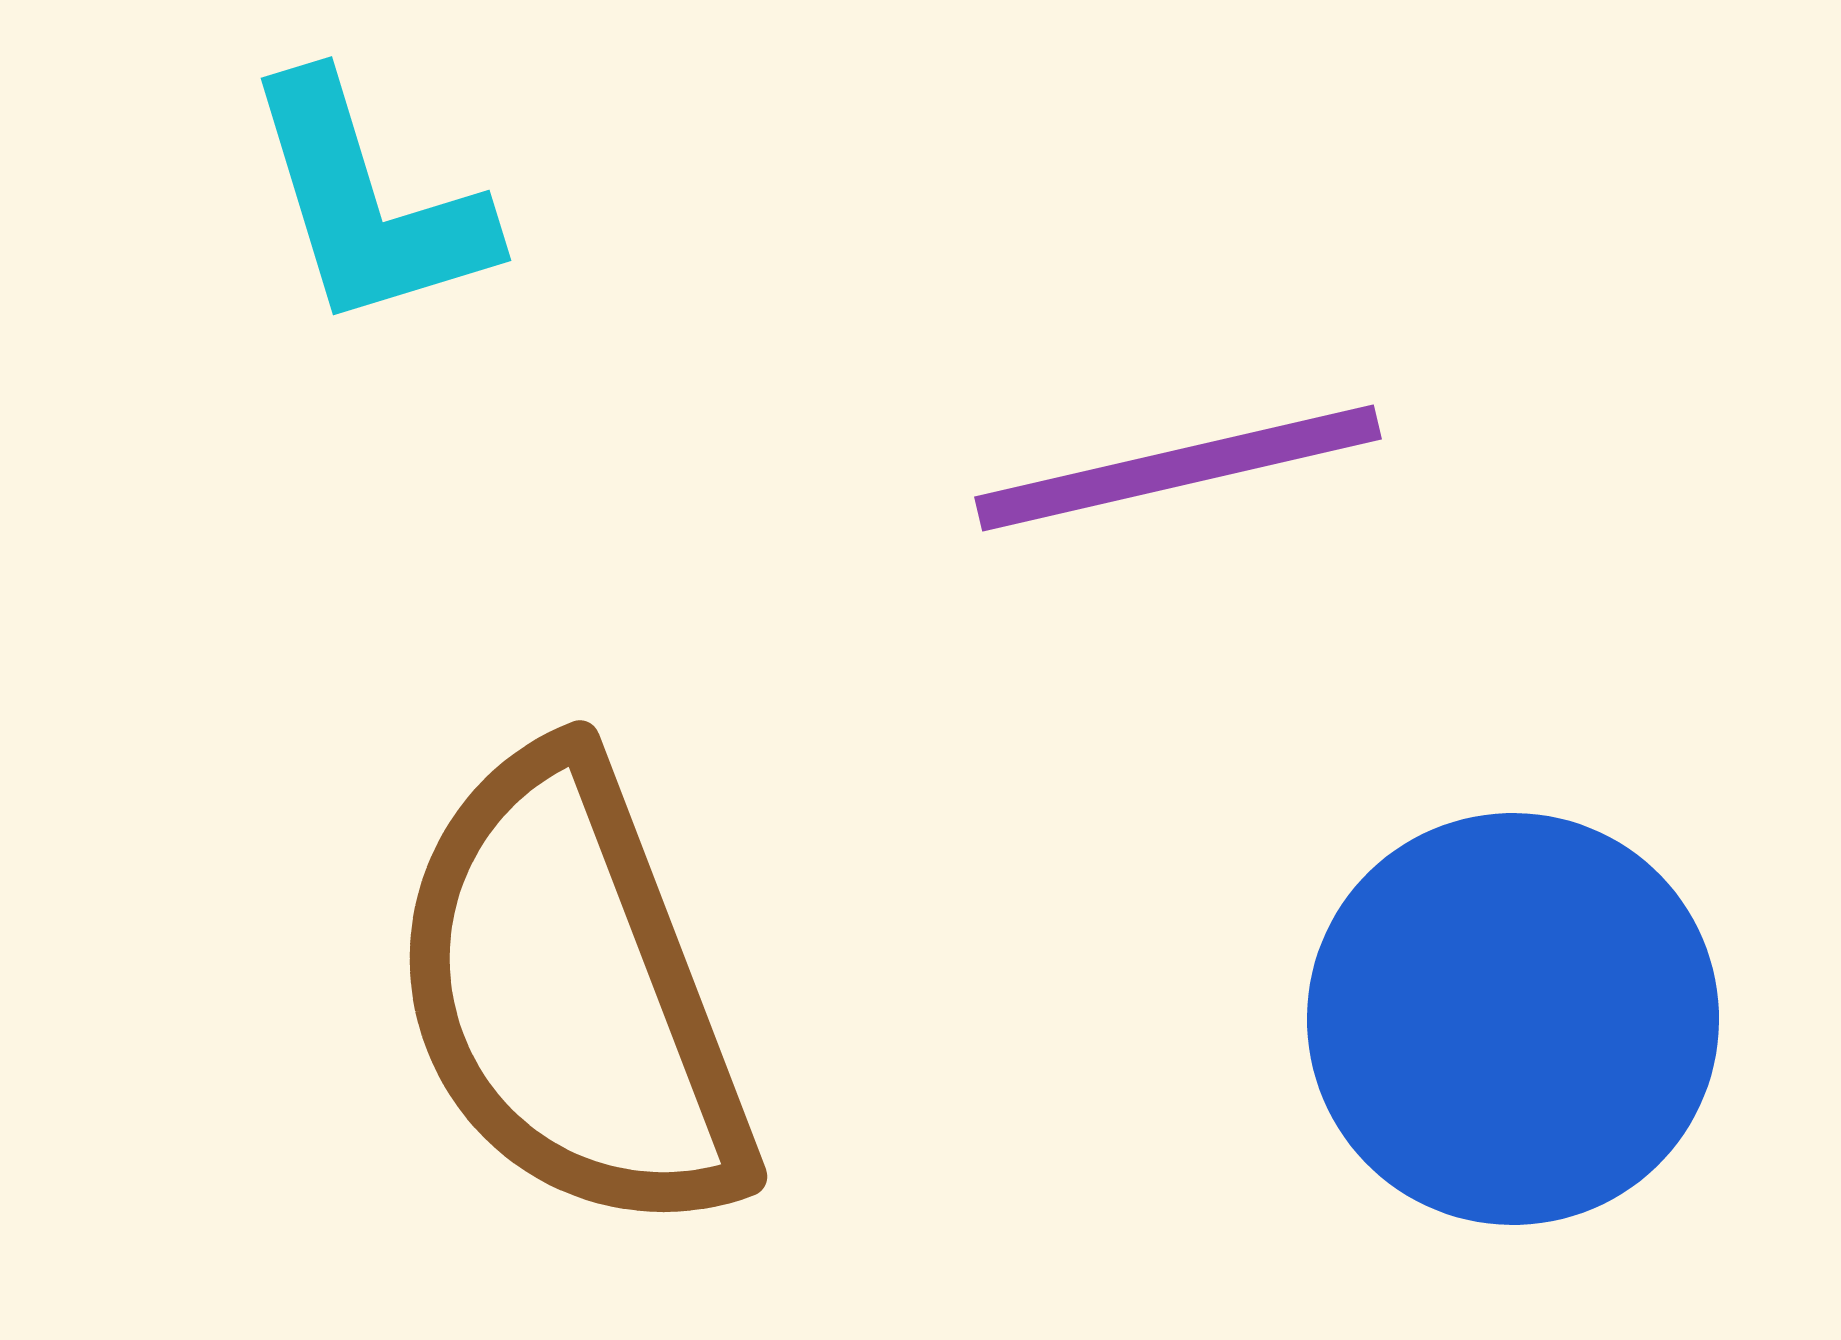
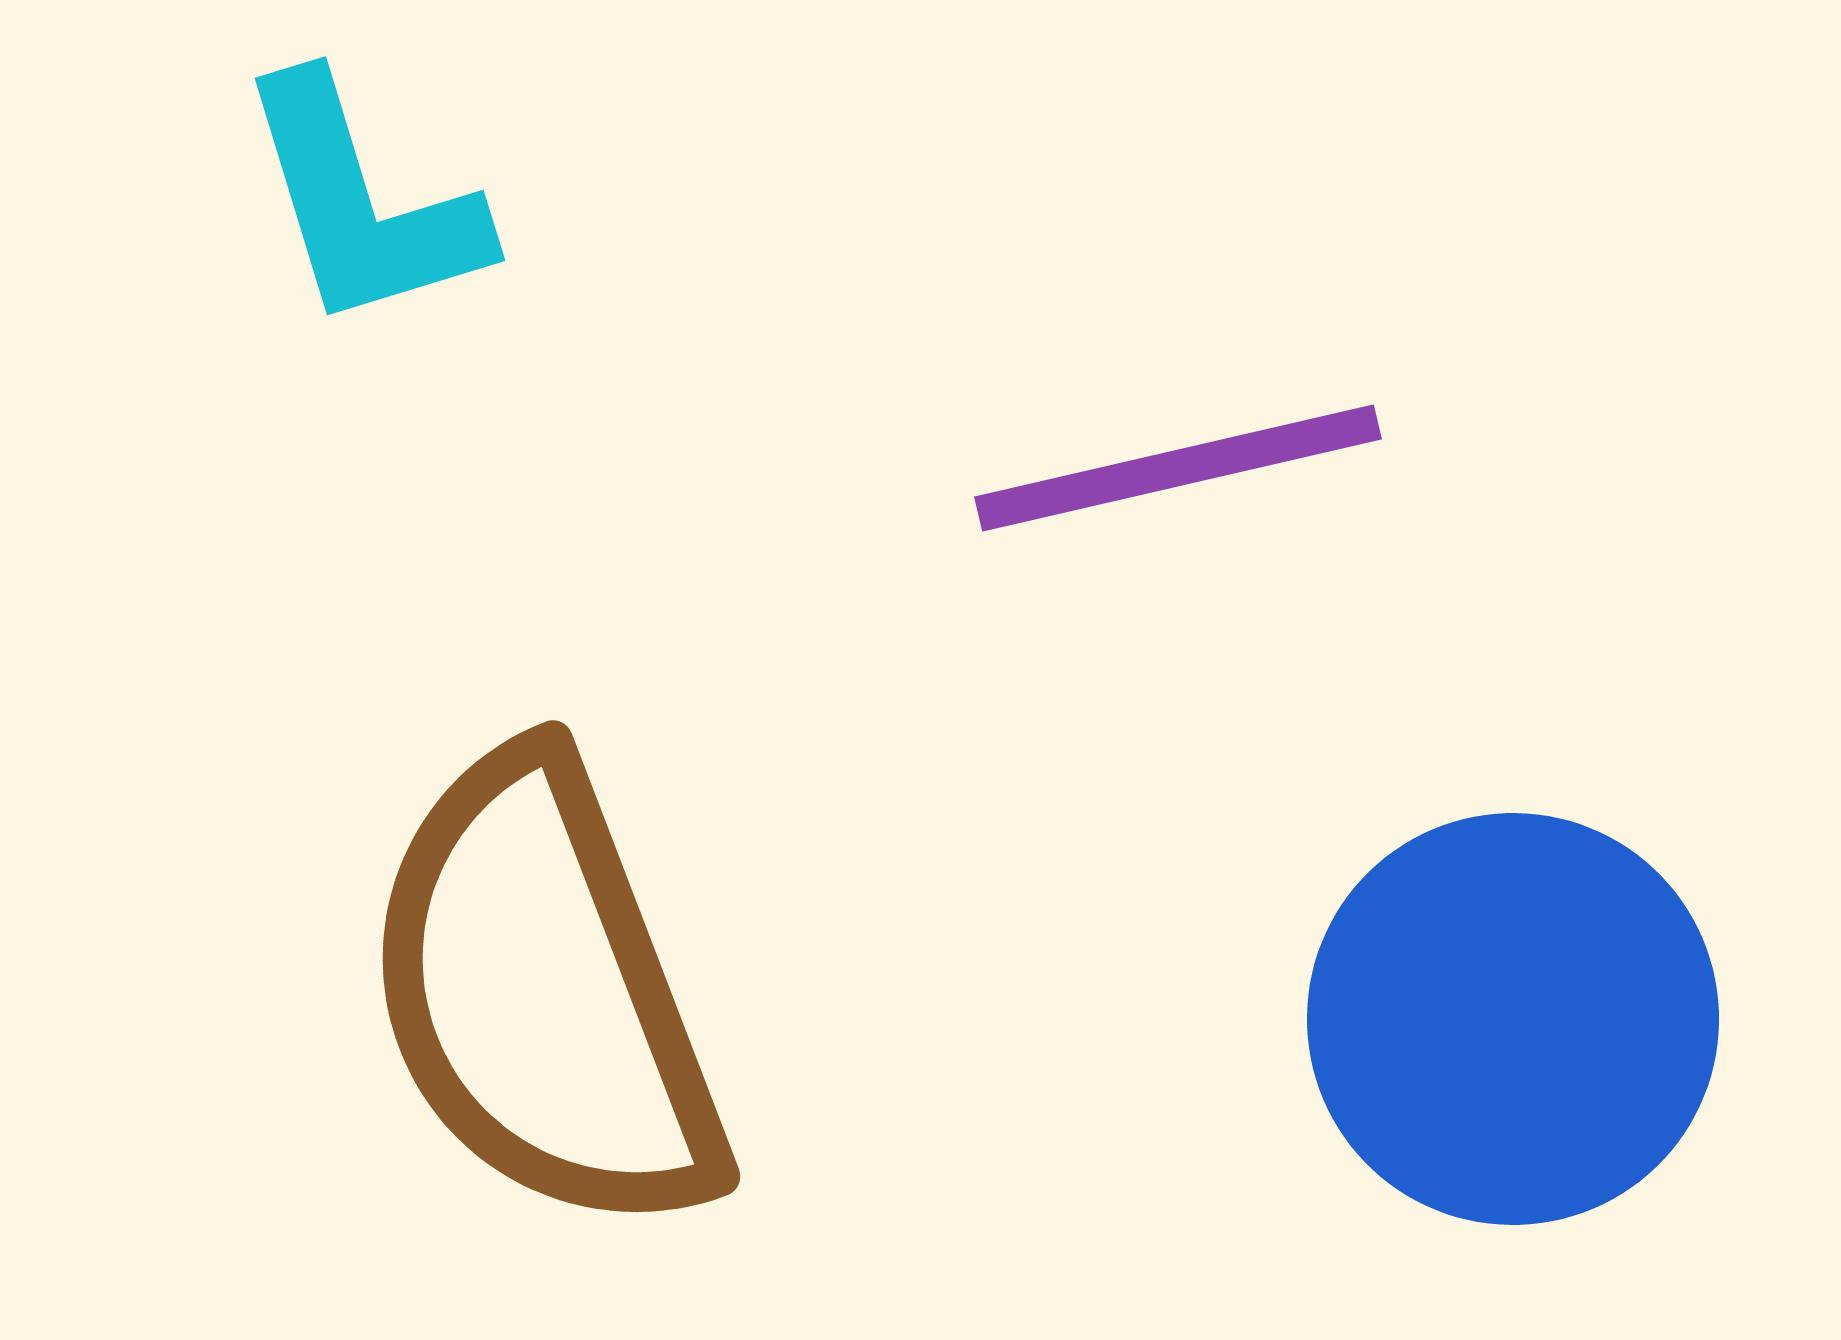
cyan L-shape: moved 6 px left
brown semicircle: moved 27 px left
